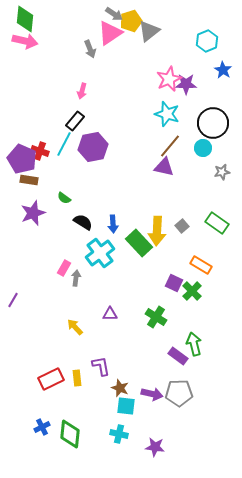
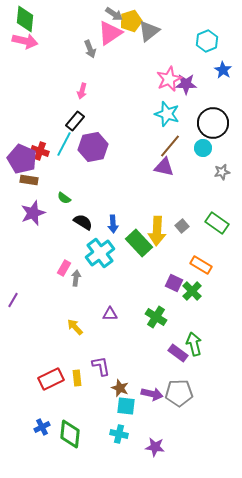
purple rectangle at (178, 356): moved 3 px up
